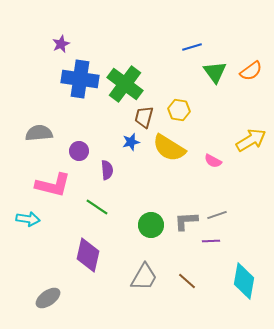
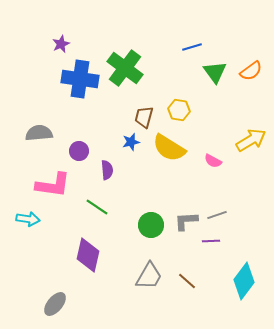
green cross: moved 16 px up
pink L-shape: rotated 6 degrees counterclockwise
gray trapezoid: moved 5 px right, 1 px up
cyan diamond: rotated 27 degrees clockwise
gray ellipse: moved 7 px right, 6 px down; rotated 15 degrees counterclockwise
